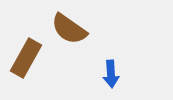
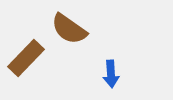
brown rectangle: rotated 15 degrees clockwise
